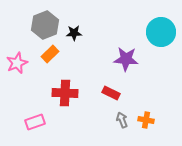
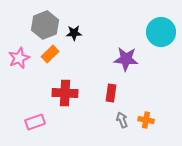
pink star: moved 2 px right, 5 px up
red rectangle: rotated 72 degrees clockwise
